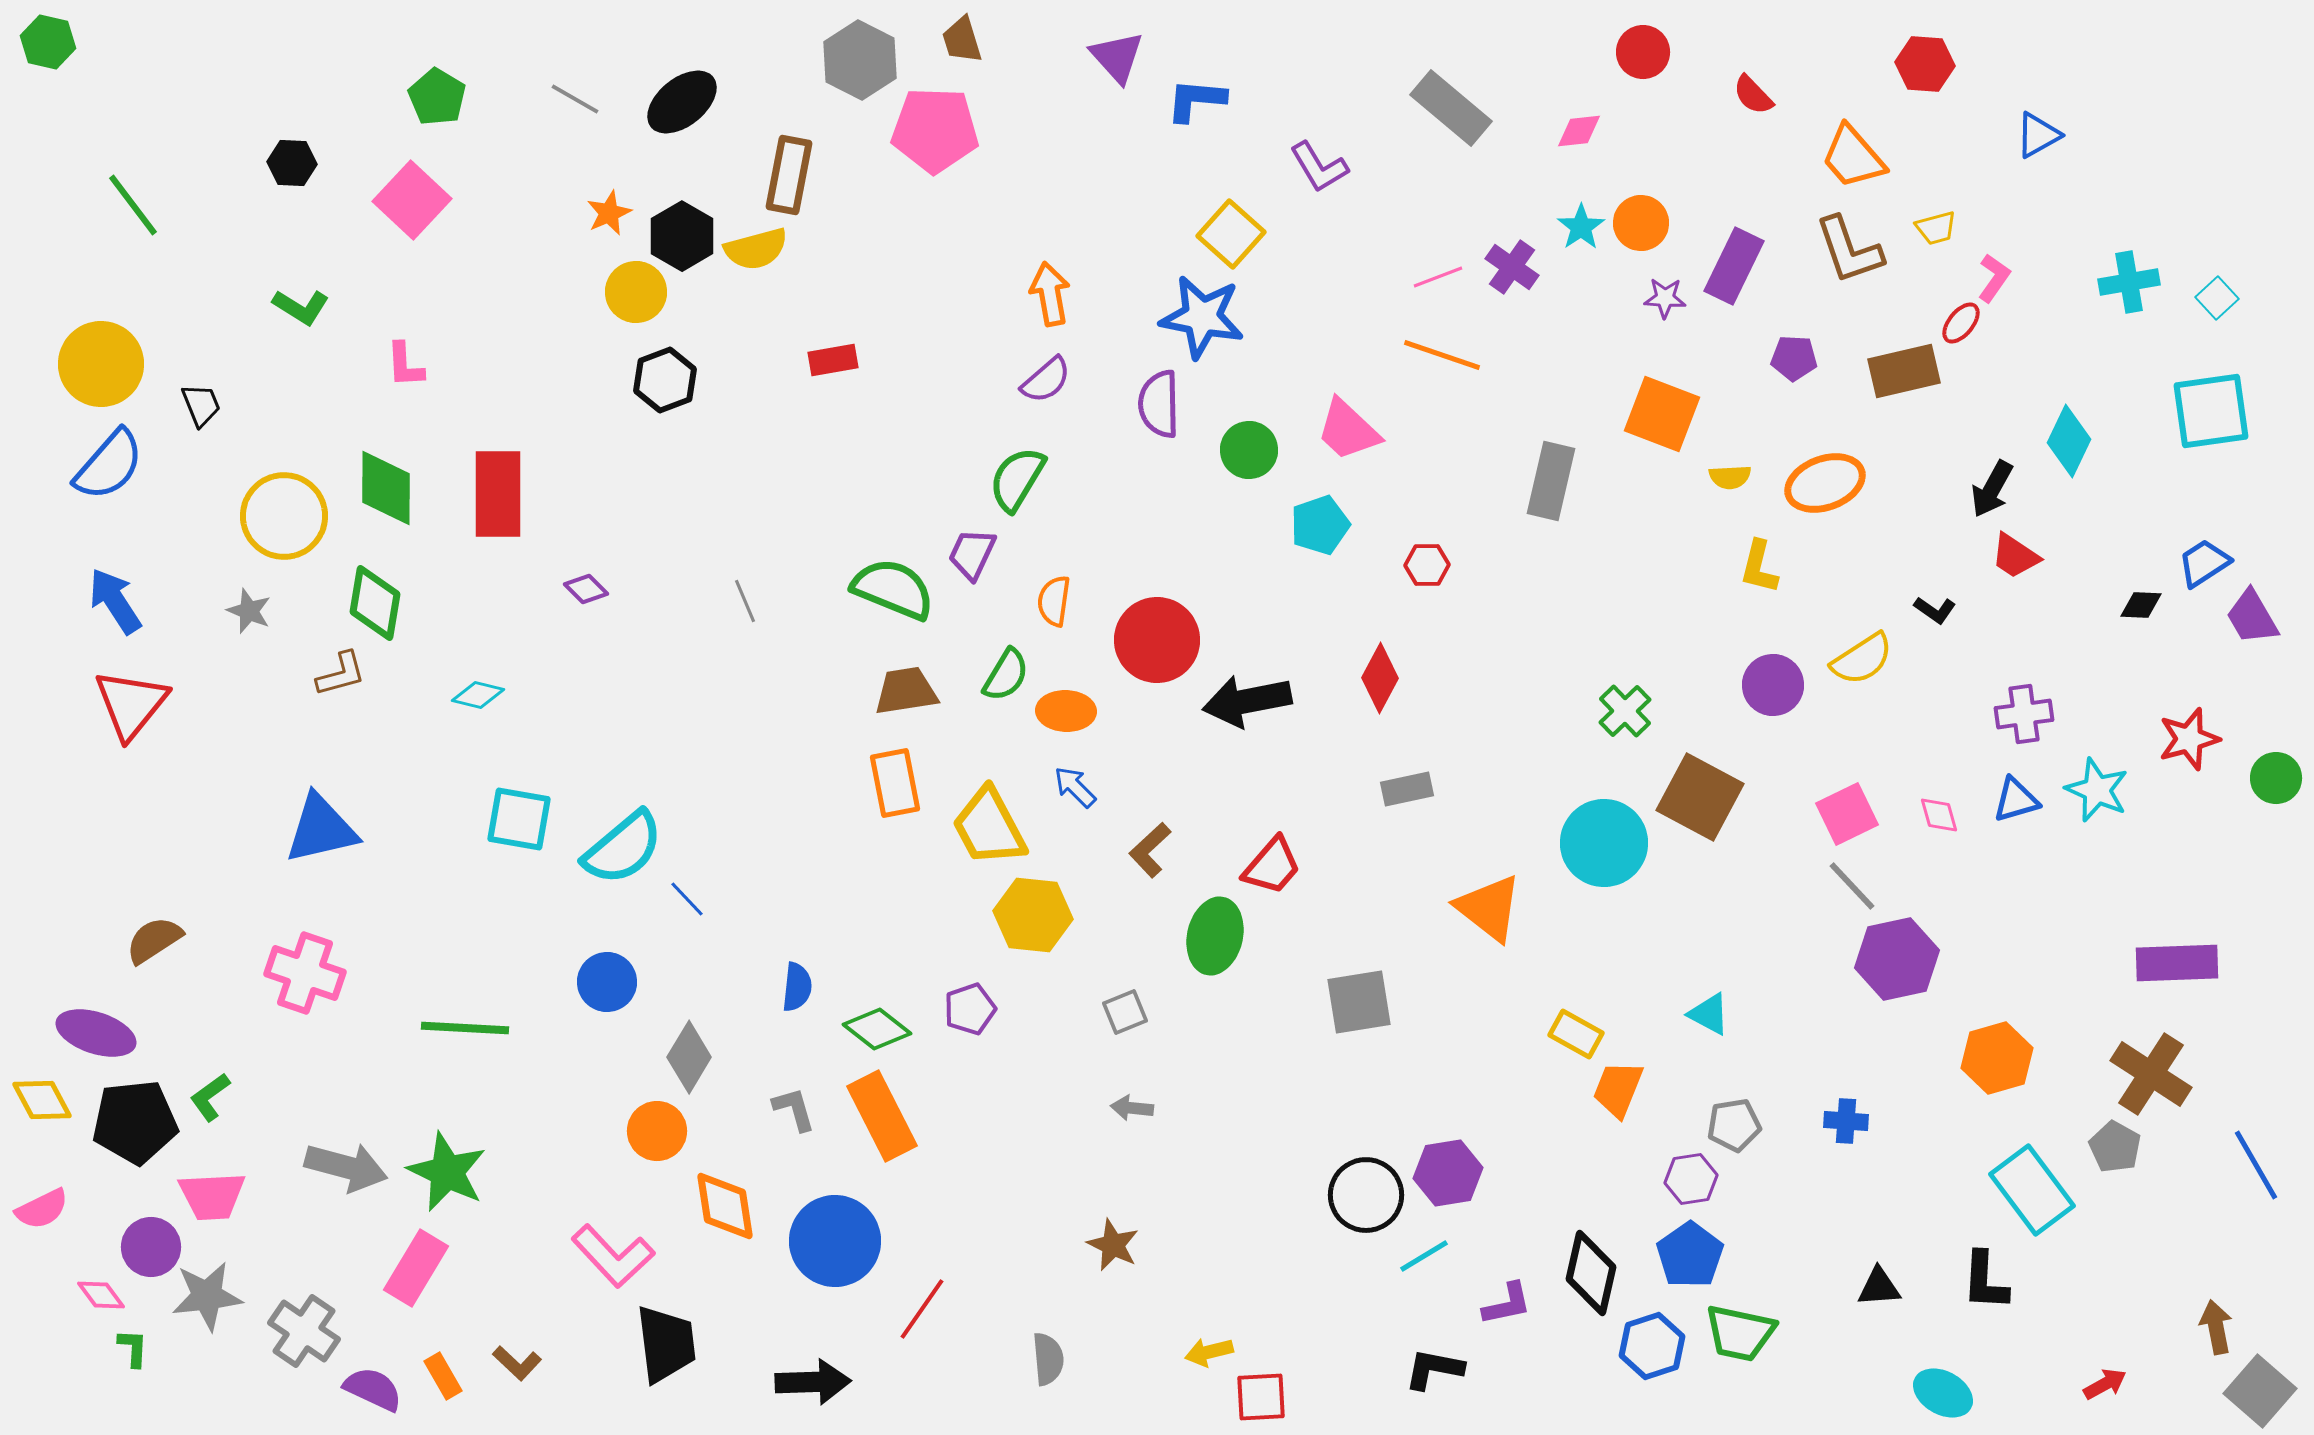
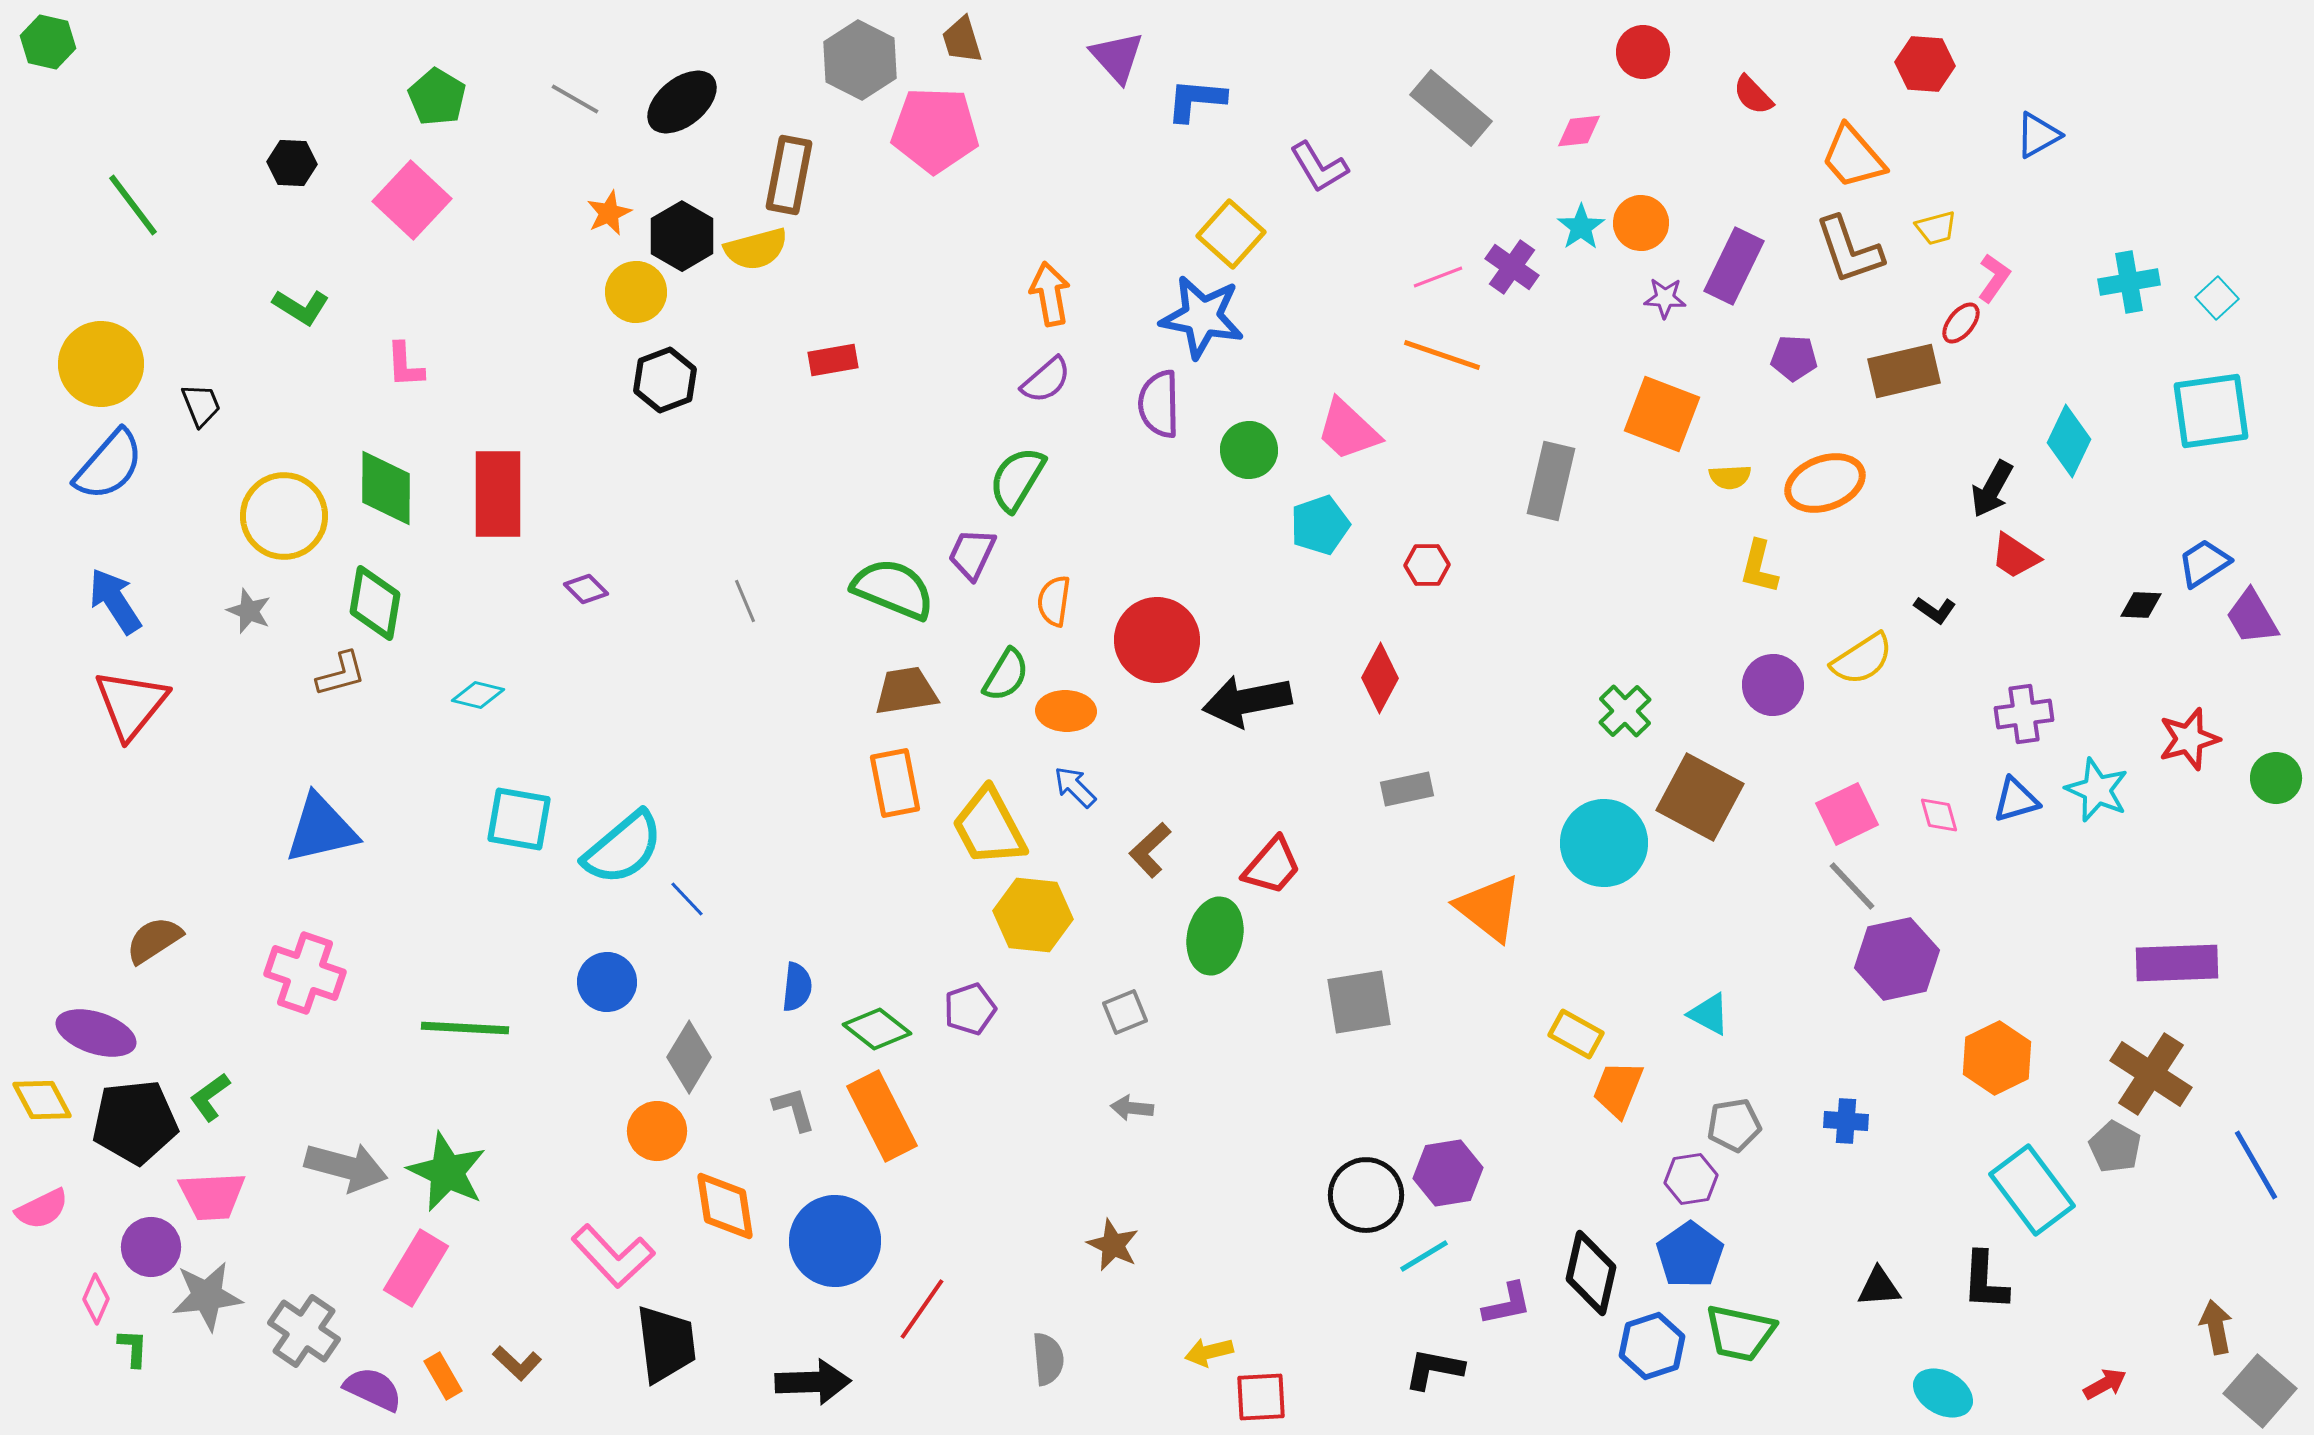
orange hexagon at (1997, 1058): rotated 10 degrees counterclockwise
pink diamond at (101, 1295): moved 5 px left, 4 px down; rotated 60 degrees clockwise
